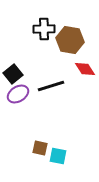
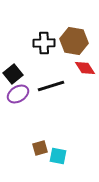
black cross: moved 14 px down
brown hexagon: moved 4 px right, 1 px down
red diamond: moved 1 px up
brown square: rotated 28 degrees counterclockwise
